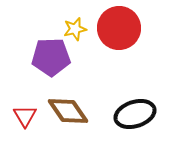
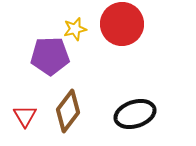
red circle: moved 3 px right, 4 px up
purple pentagon: moved 1 px left, 1 px up
brown diamond: rotated 72 degrees clockwise
